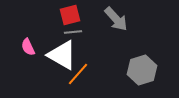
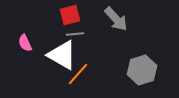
gray line: moved 2 px right, 2 px down
pink semicircle: moved 3 px left, 4 px up
